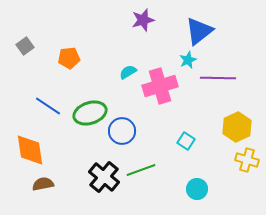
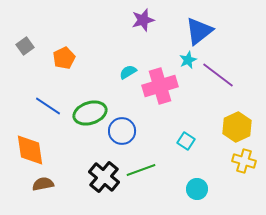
orange pentagon: moved 5 px left; rotated 20 degrees counterclockwise
purple line: moved 3 px up; rotated 36 degrees clockwise
yellow cross: moved 3 px left, 1 px down
